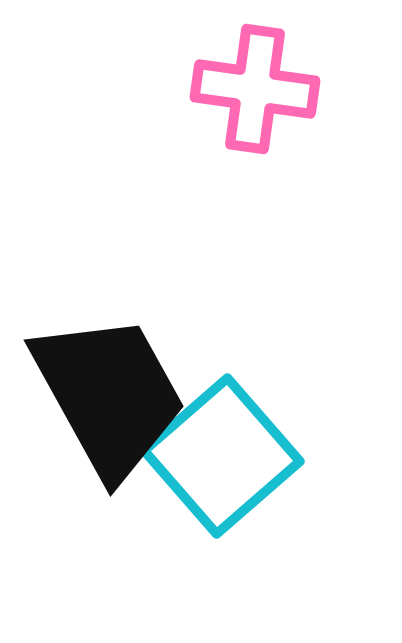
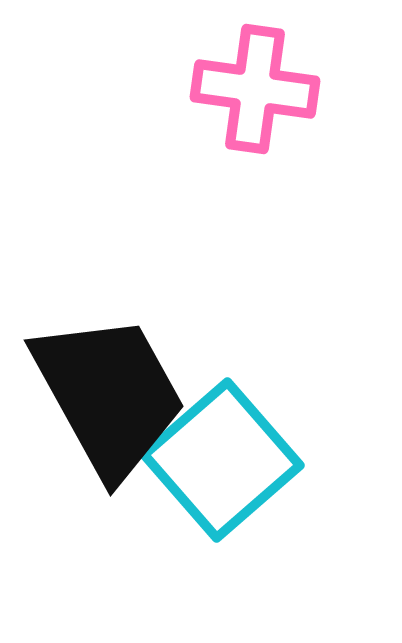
cyan square: moved 4 px down
